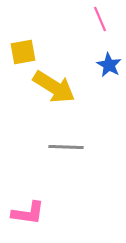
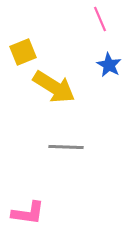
yellow square: rotated 12 degrees counterclockwise
